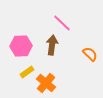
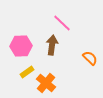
orange semicircle: moved 4 px down
